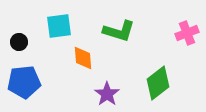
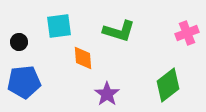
green diamond: moved 10 px right, 2 px down
